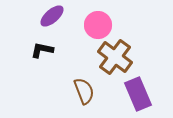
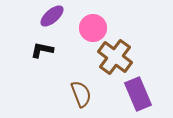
pink circle: moved 5 px left, 3 px down
brown semicircle: moved 3 px left, 3 px down
